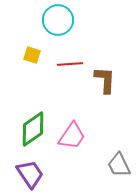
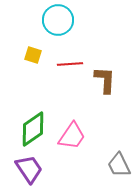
yellow square: moved 1 px right
purple trapezoid: moved 1 px left, 5 px up
